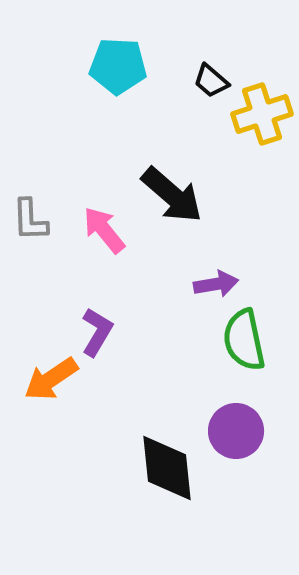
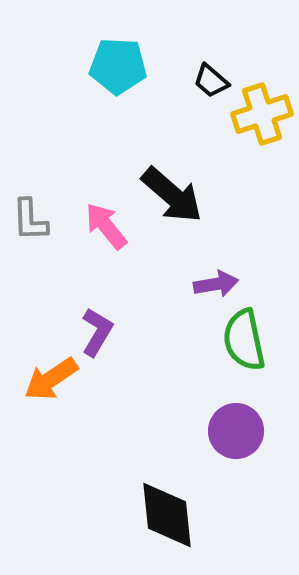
pink arrow: moved 2 px right, 4 px up
black diamond: moved 47 px down
